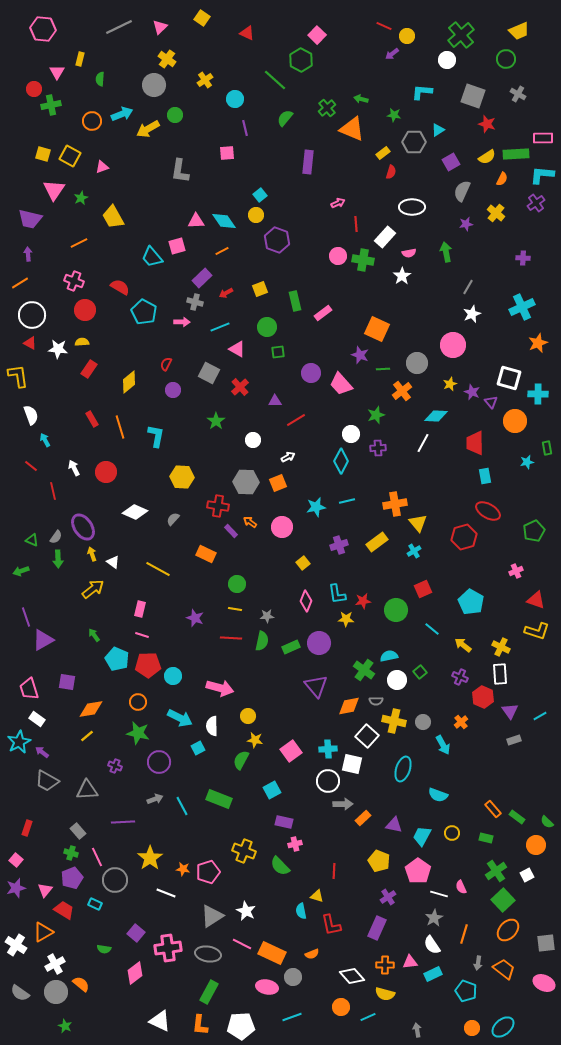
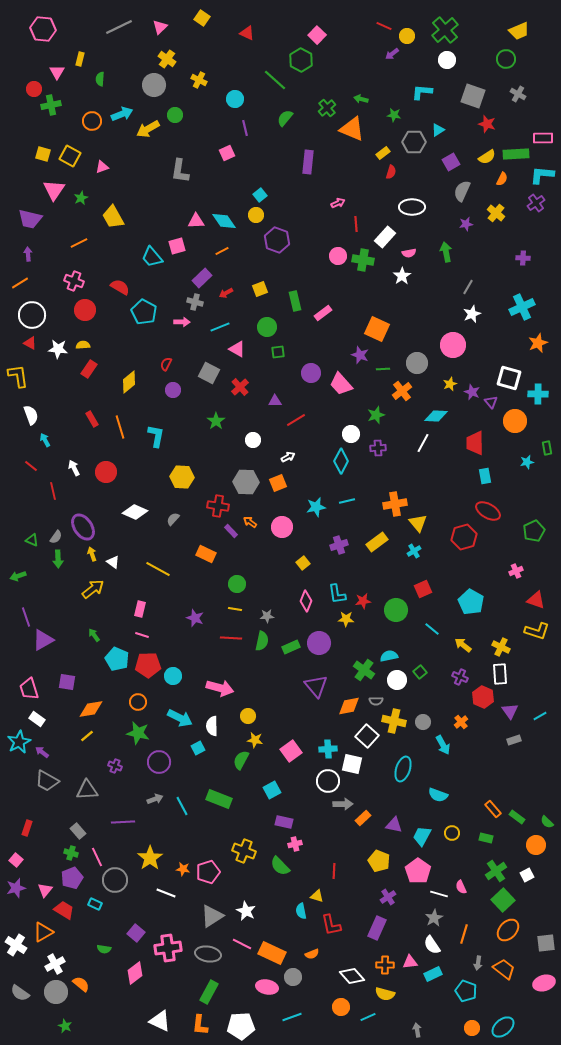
green cross at (461, 35): moved 16 px left, 5 px up
yellow cross at (205, 80): moved 6 px left; rotated 28 degrees counterclockwise
pink square at (227, 153): rotated 21 degrees counterclockwise
yellow semicircle at (82, 342): moved 1 px right, 3 px down
green arrow at (21, 571): moved 3 px left, 5 px down
pink ellipse at (544, 983): rotated 40 degrees counterclockwise
